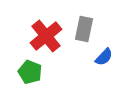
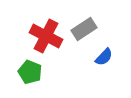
gray rectangle: rotated 45 degrees clockwise
red cross: rotated 24 degrees counterclockwise
